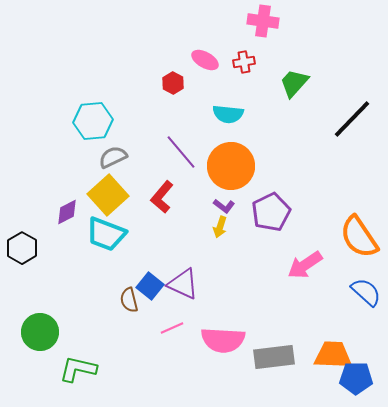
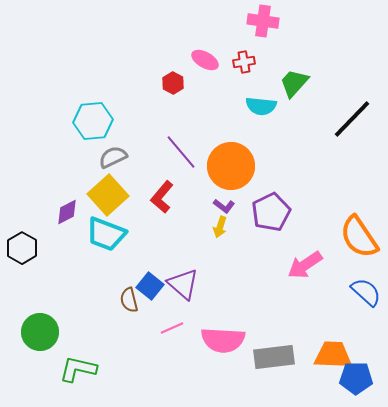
cyan semicircle: moved 33 px right, 8 px up
purple triangle: rotated 16 degrees clockwise
